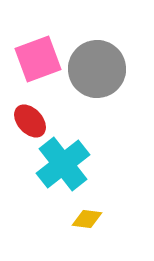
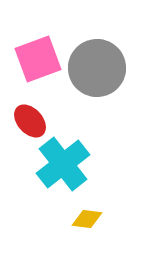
gray circle: moved 1 px up
